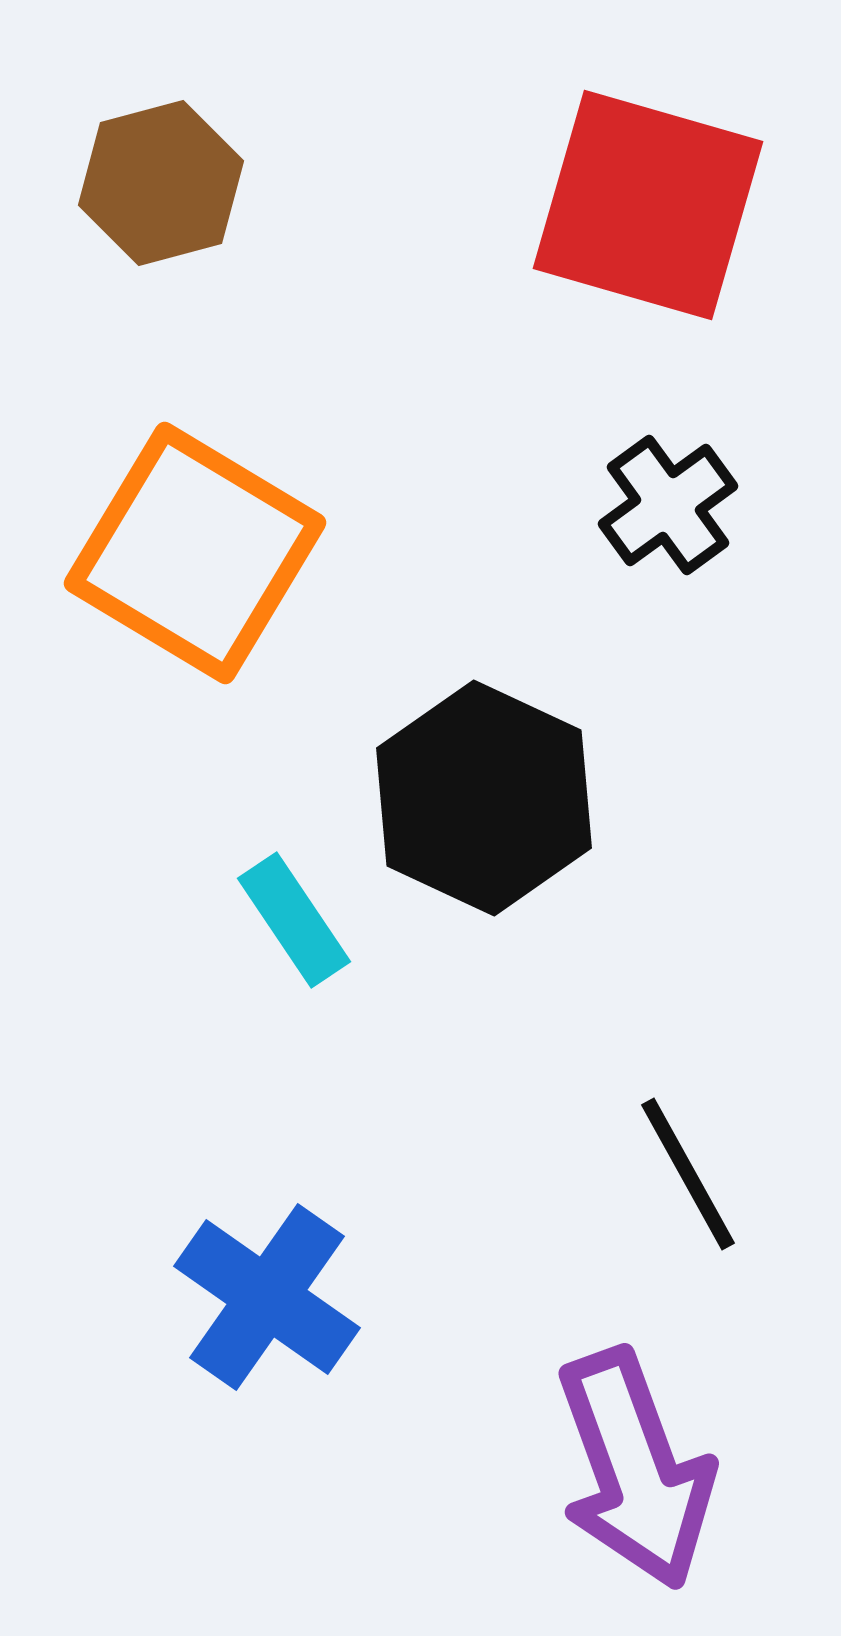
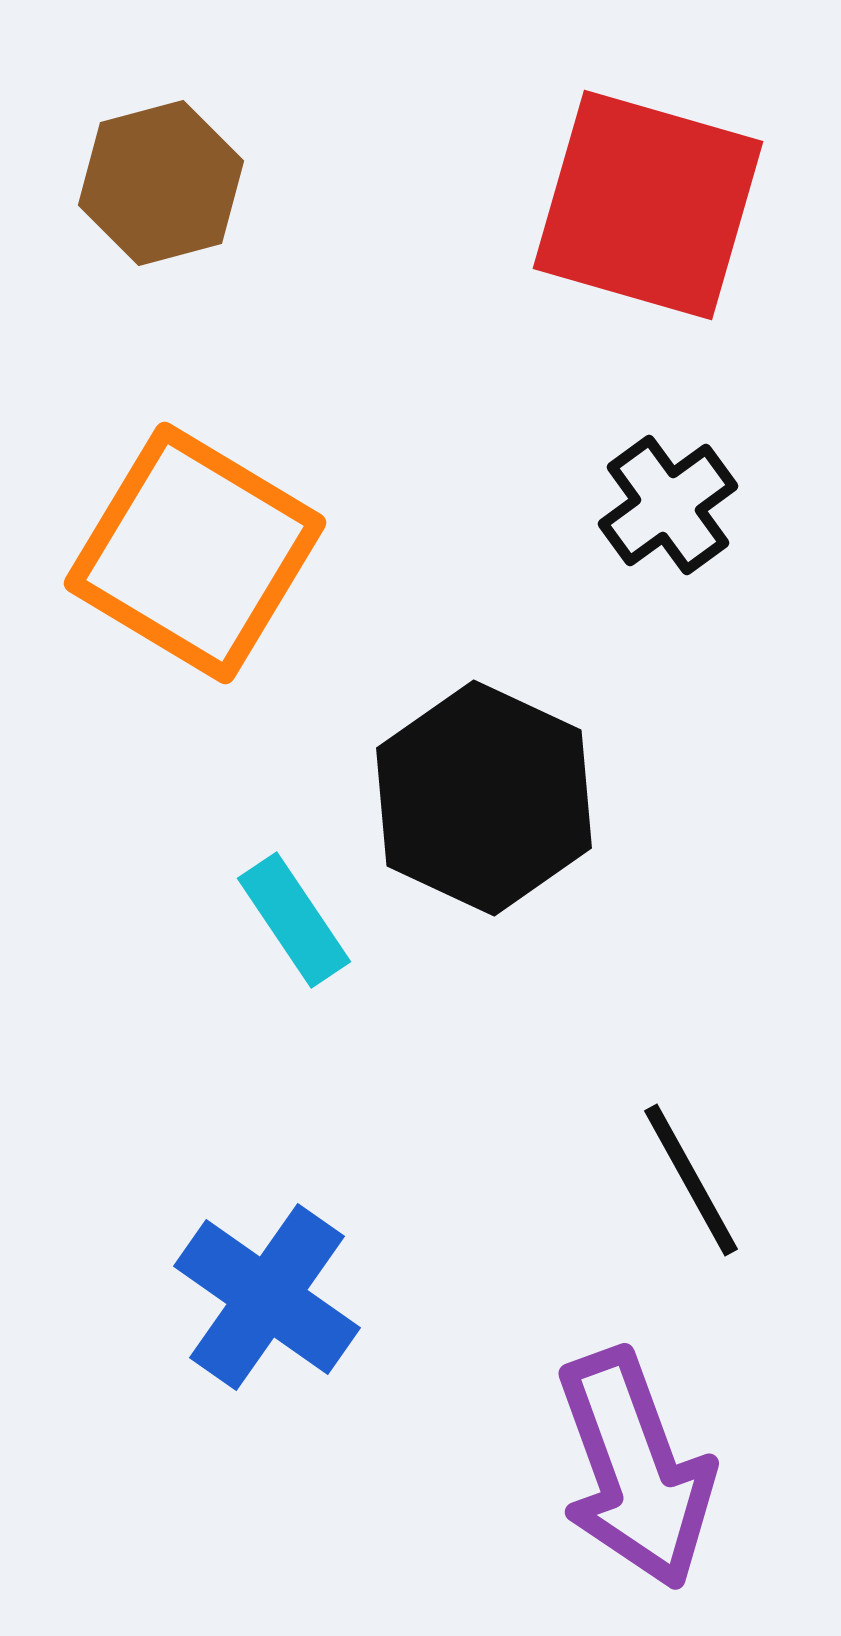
black line: moved 3 px right, 6 px down
